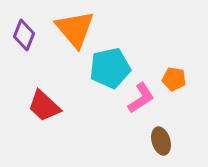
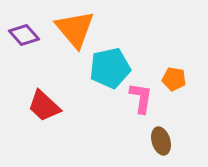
purple diamond: rotated 64 degrees counterclockwise
pink L-shape: rotated 48 degrees counterclockwise
